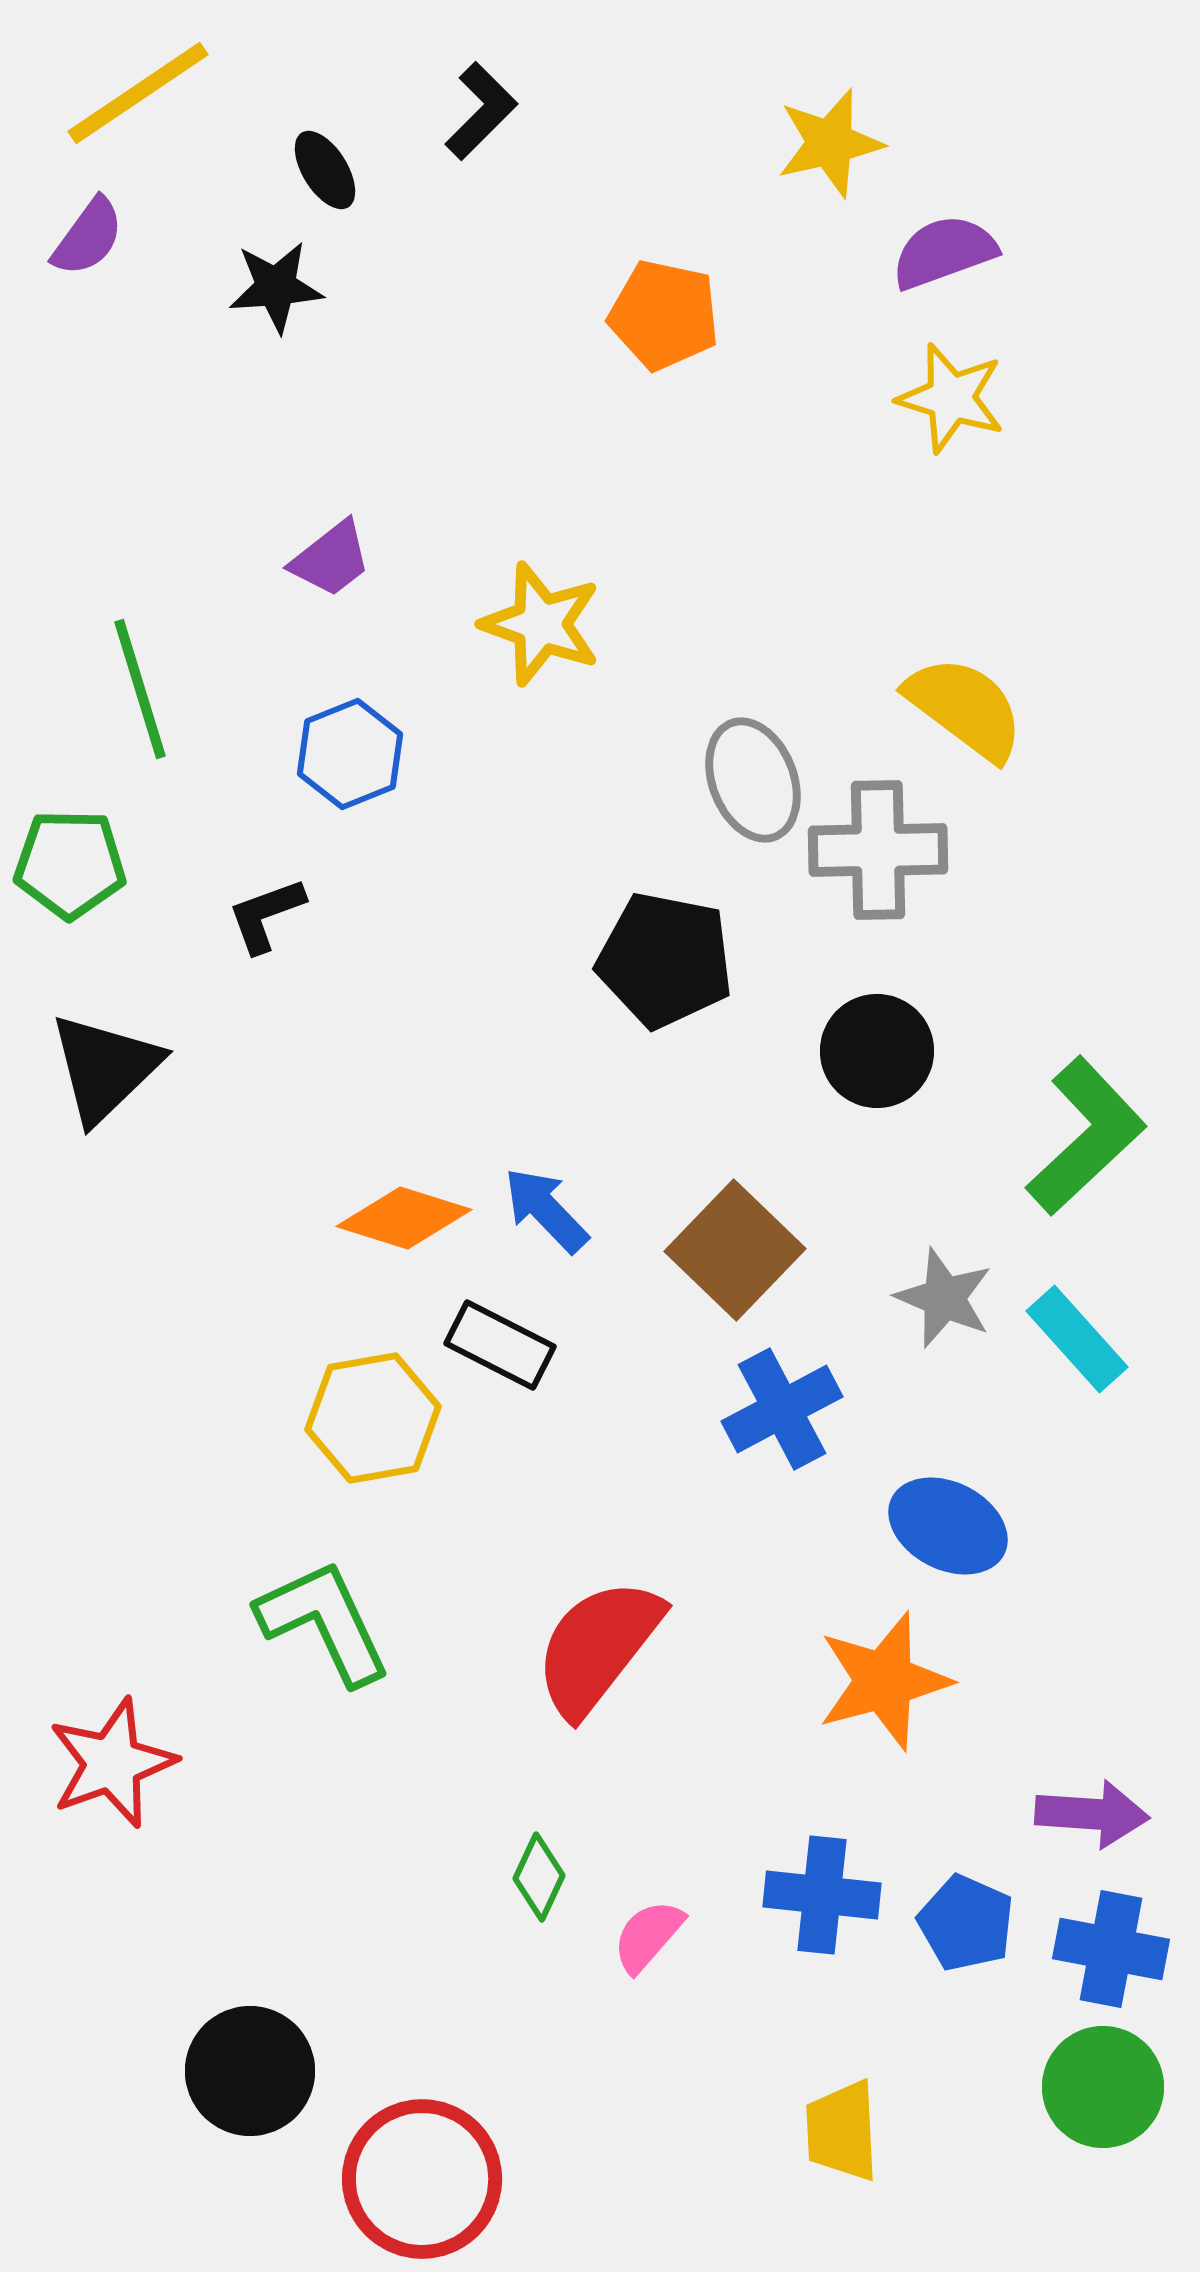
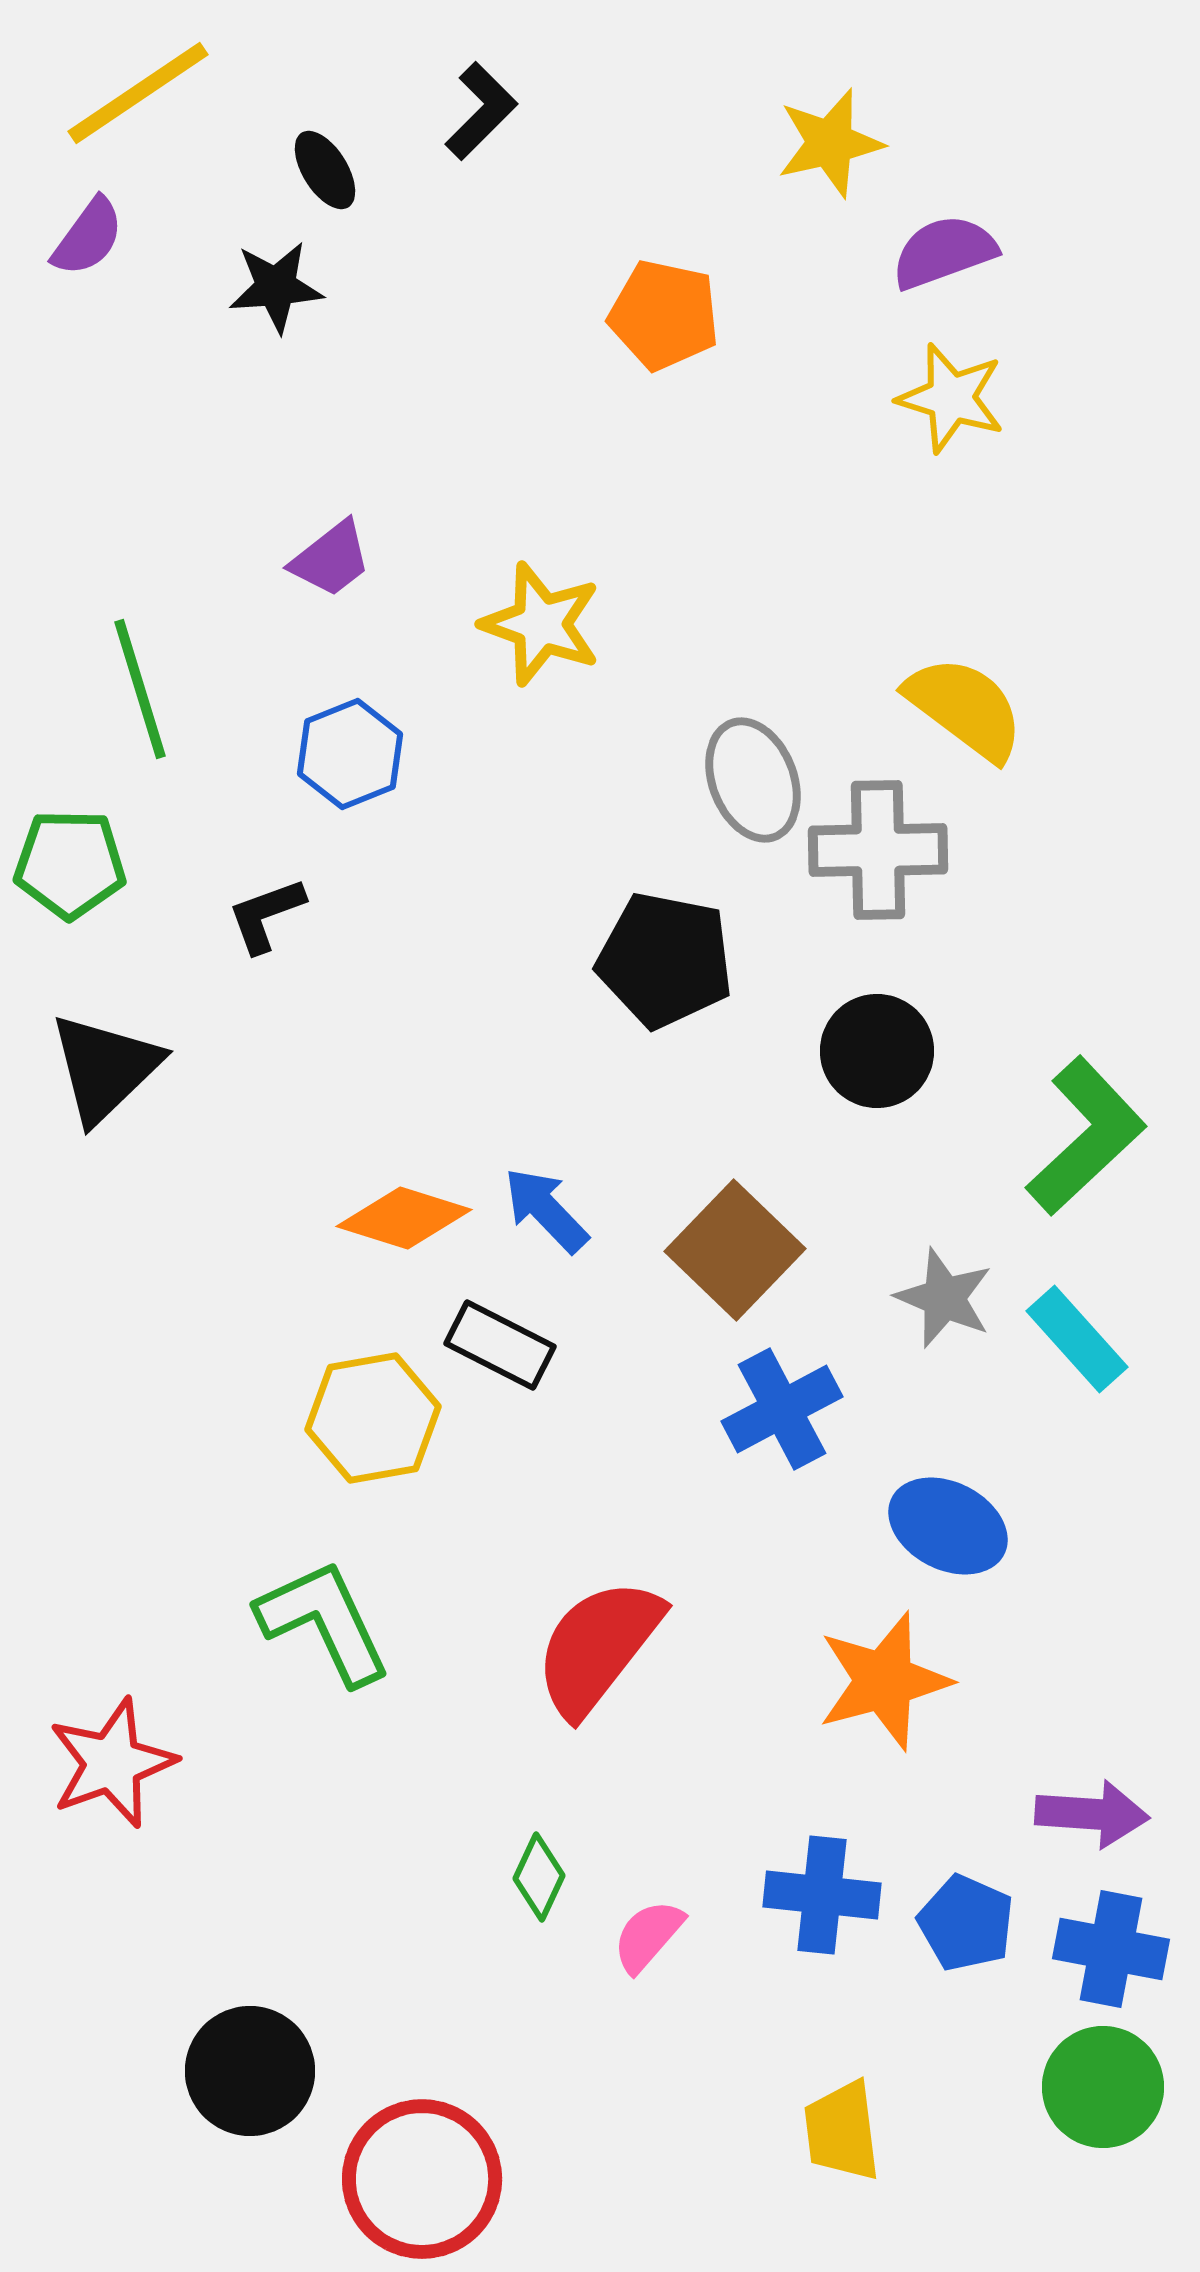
yellow trapezoid at (842, 2131): rotated 4 degrees counterclockwise
